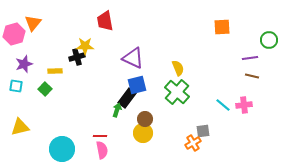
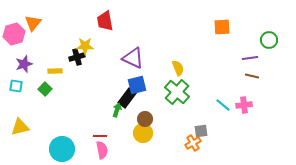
gray square: moved 2 px left
